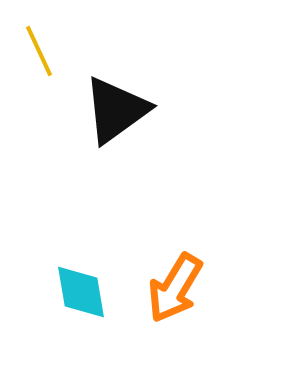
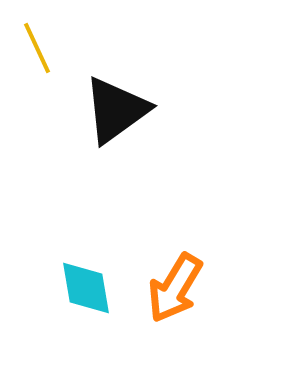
yellow line: moved 2 px left, 3 px up
cyan diamond: moved 5 px right, 4 px up
